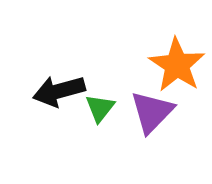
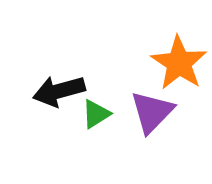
orange star: moved 2 px right, 2 px up
green triangle: moved 4 px left, 6 px down; rotated 20 degrees clockwise
